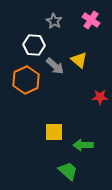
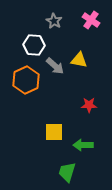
yellow triangle: rotated 30 degrees counterclockwise
red star: moved 11 px left, 8 px down
green trapezoid: moved 1 px left, 1 px down; rotated 115 degrees counterclockwise
